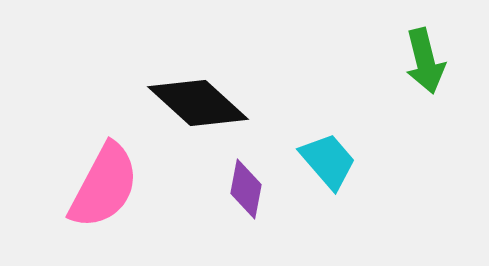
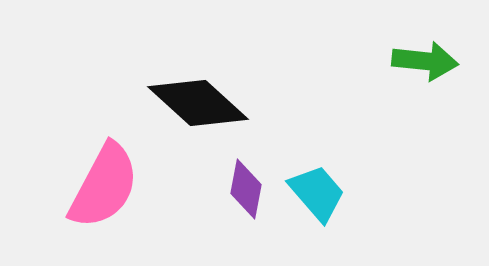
green arrow: rotated 70 degrees counterclockwise
cyan trapezoid: moved 11 px left, 32 px down
